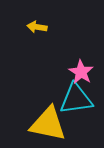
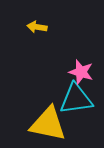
pink star: rotated 15 degrees counterclockwise
